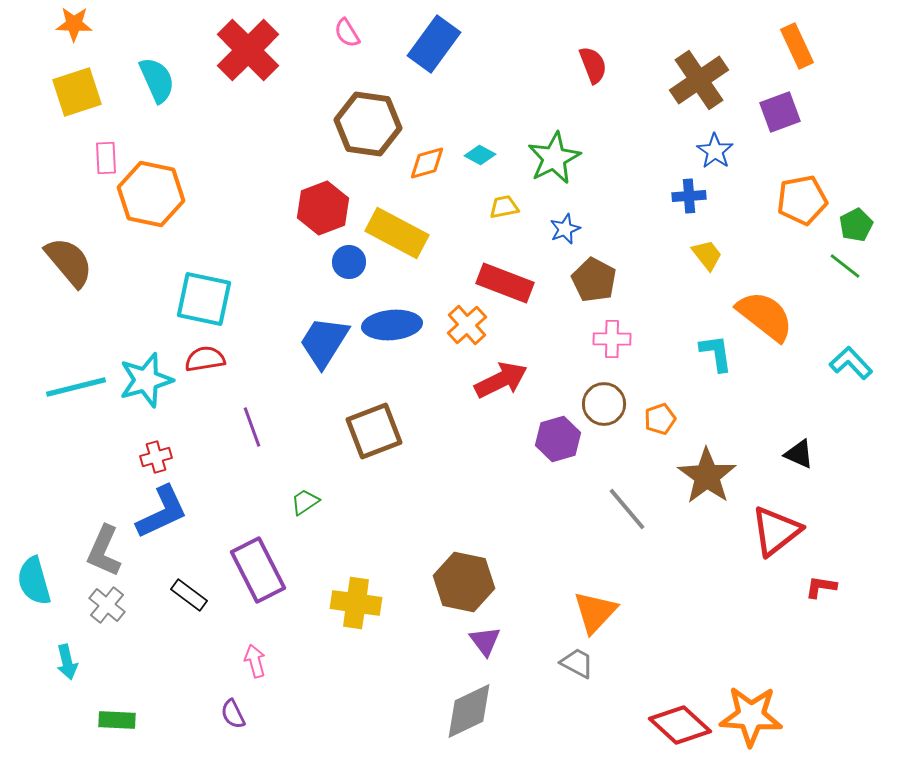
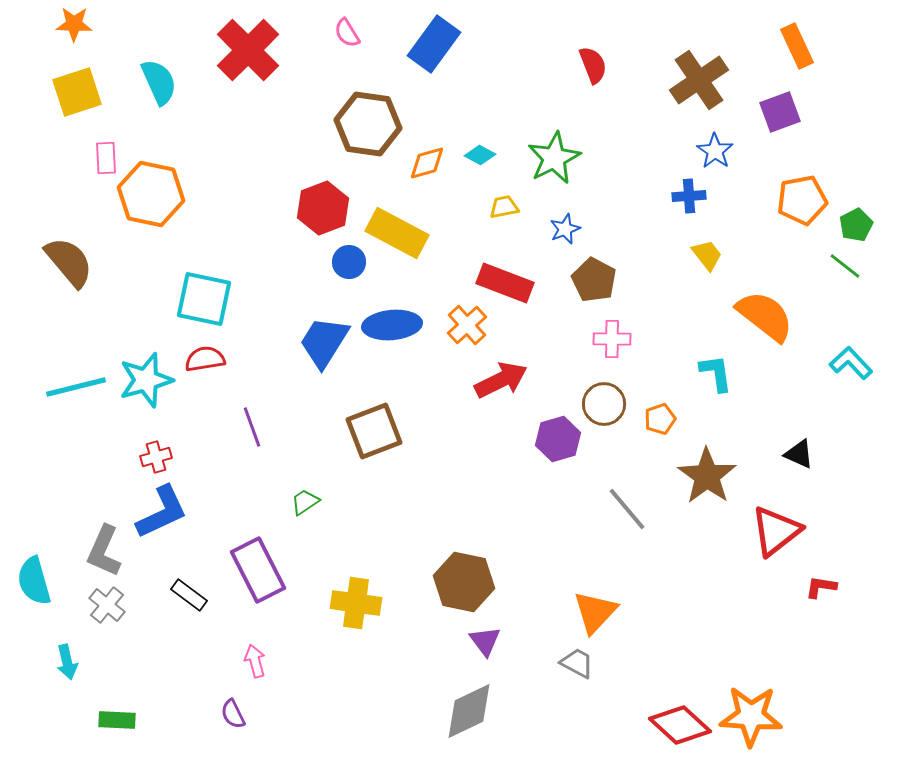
cyan semicircle at (157, 80): moved 2 px right, 2 px down
cyan L-shape at (716, 353): moved 20 px down
